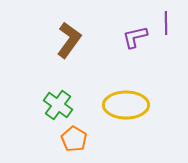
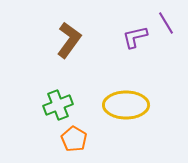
purple line: rotated 30 degrees counterclockwise
green cross: rotated 32 degrees clockwise
